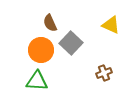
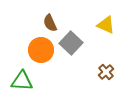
yellow triangle: moved 5 px left
brown cross: moved 2 px right, 1 px up; rotated 21 degrees counterclockwise
green triangle: moved 15 px left
